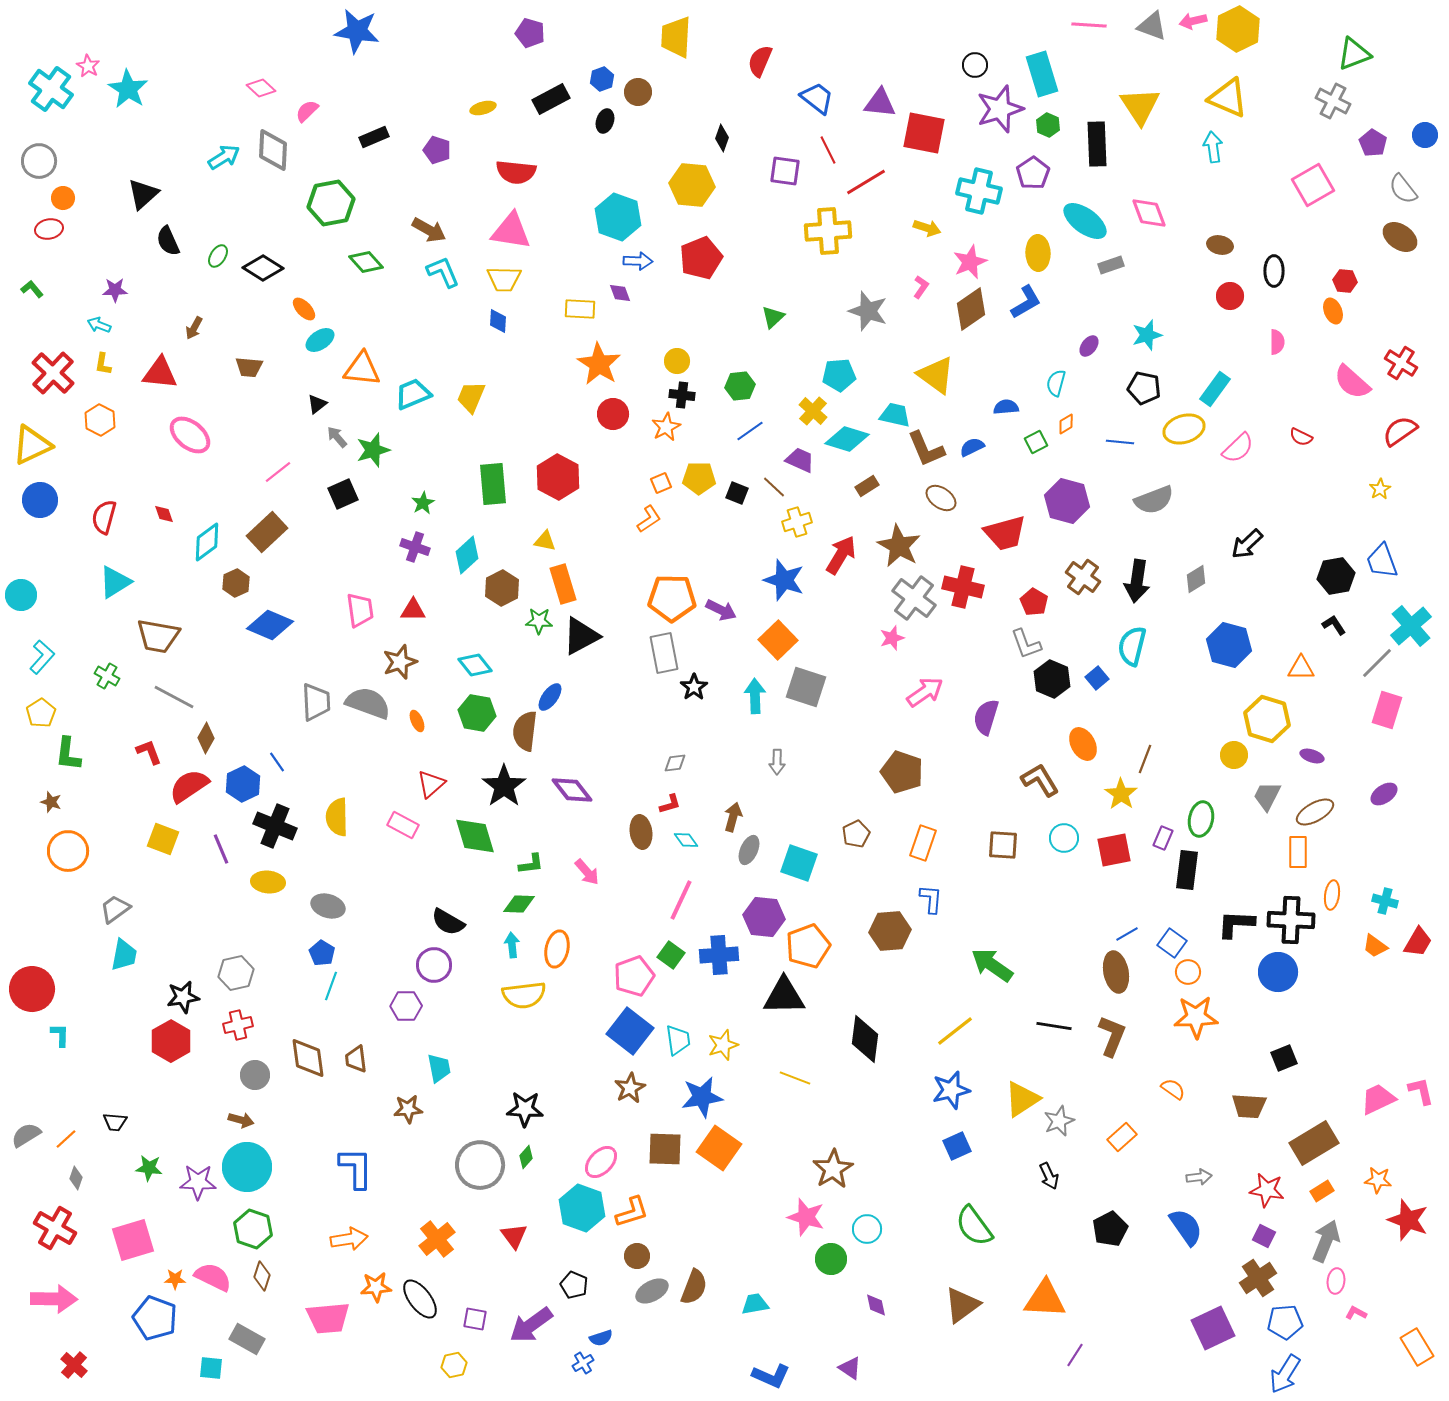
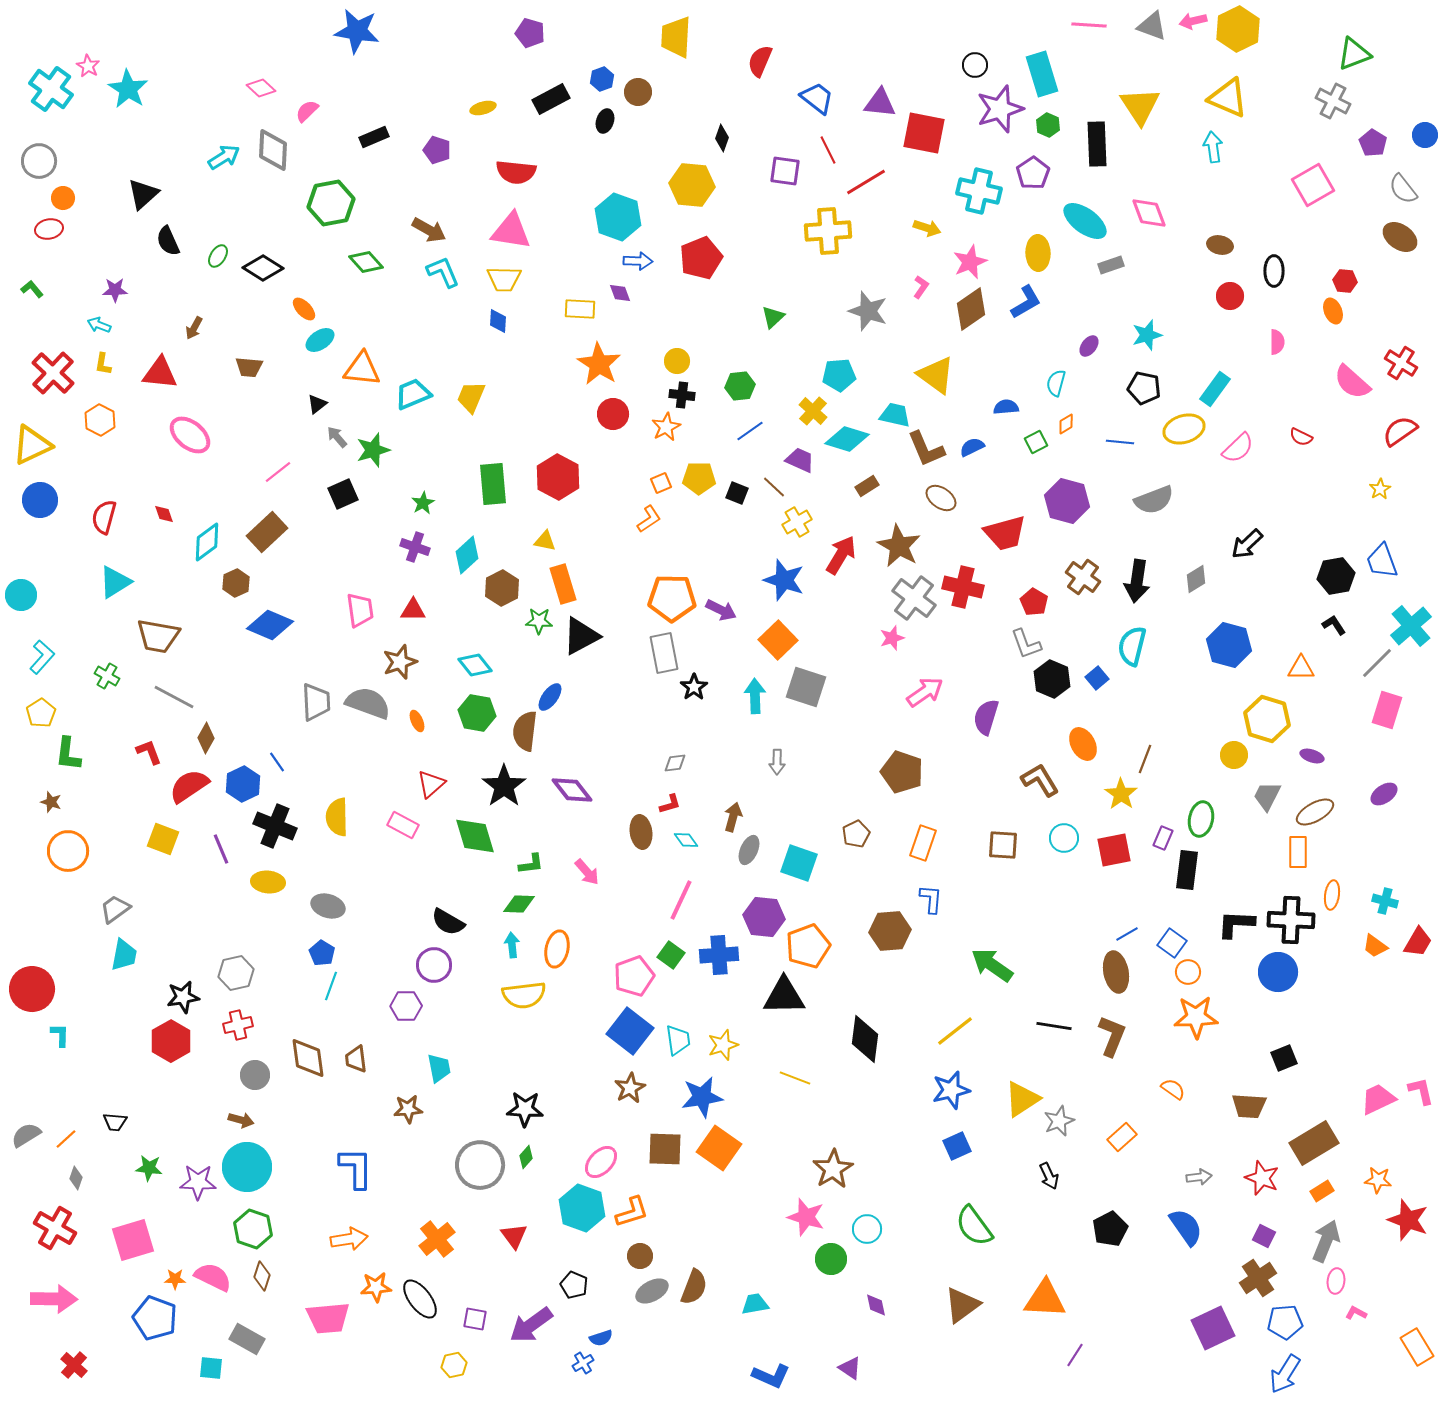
yellow cross at (797, 522): rotated 12 degrees counterclockwise
red star at (1267, 1190): moved 5 px left, 12 px up; rotated 12 degrees clockwise
brown circle at (637, 1256): moved 3 px right
